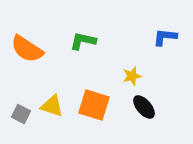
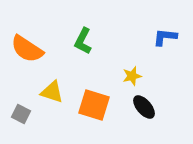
green L-shape: rotated 76 degrees counterclockwise
yellow triangle: moved 14 px up
